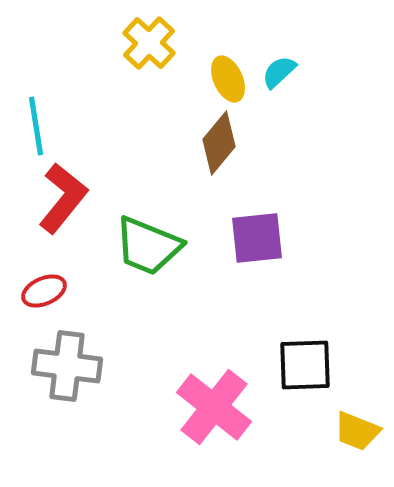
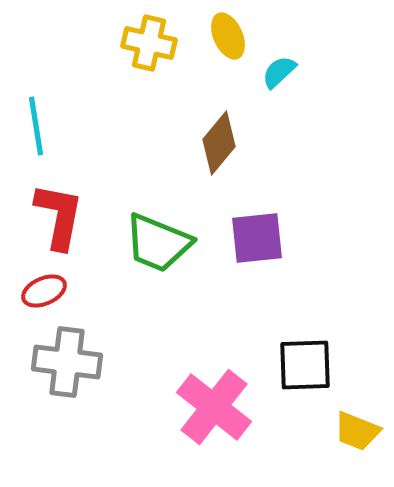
yellow cross: rotated 30 degrees counterclockwise
yellow ellipse: moved 43 px up
red L-shape: moved 4 px left, 18 px down; rotated 28 degrees counterclockwise
green trapezoid: moved 10 px right, 3 px up
gray cross: moved 4 px up
